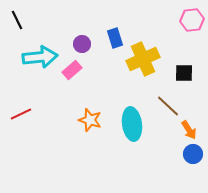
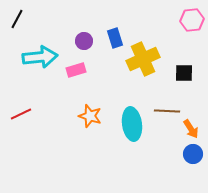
black line: moved 1 px up; rotated 54 degrees clockwise
purple circle: moved 2 px right, 3 px up
pink rectangle: moved 4 px right; rotated 24 degrees clockwise
brown line: moved 1 px left, 5 px down; rotated 40 degrees counterclockwise
orange star: moved 4 px up
orange arrow: moved 2 px right, 1 px up
